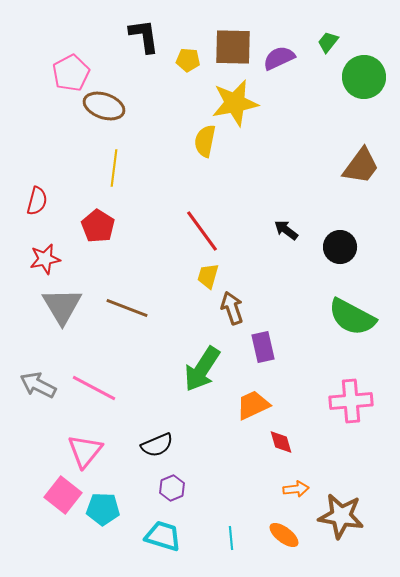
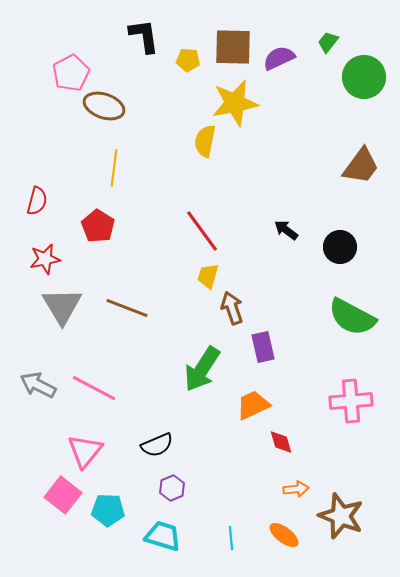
cyan pentagon: moved 5 px right, 1 px down
brown star: rotated 12 degrees clockwise
